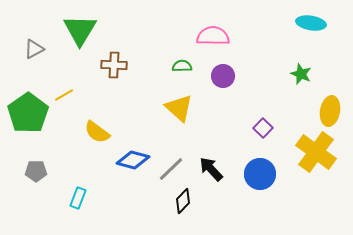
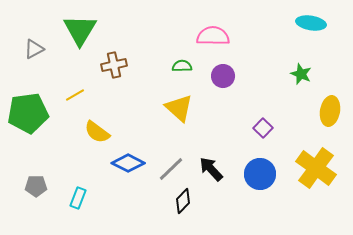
brown cross: rotated 15 degrees counterclockwise
yellow line: moved 11 px right
green pentagon: rotated 27 degrees clockwise
yellow cross: moved 16 px down
blue diamond: moved 5 px left, 3 px down; rotated 12 degrees clockwise
gray pentagon: moved 15 px down
